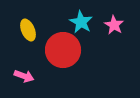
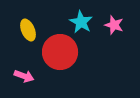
pink star: rotated 12 degrees counterclockwise
red circle: moved 3 px left, 2 px down
